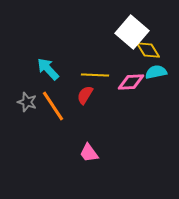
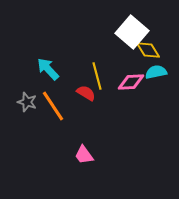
yellow line: moved 2 px right, 1 px down; rotated 72 degrees clockwise
red semicircle: moved 1 px right, 2 px up; rotated 90 degrees clockwise
pink trapezoid: moved 5 px left, 2 px down
